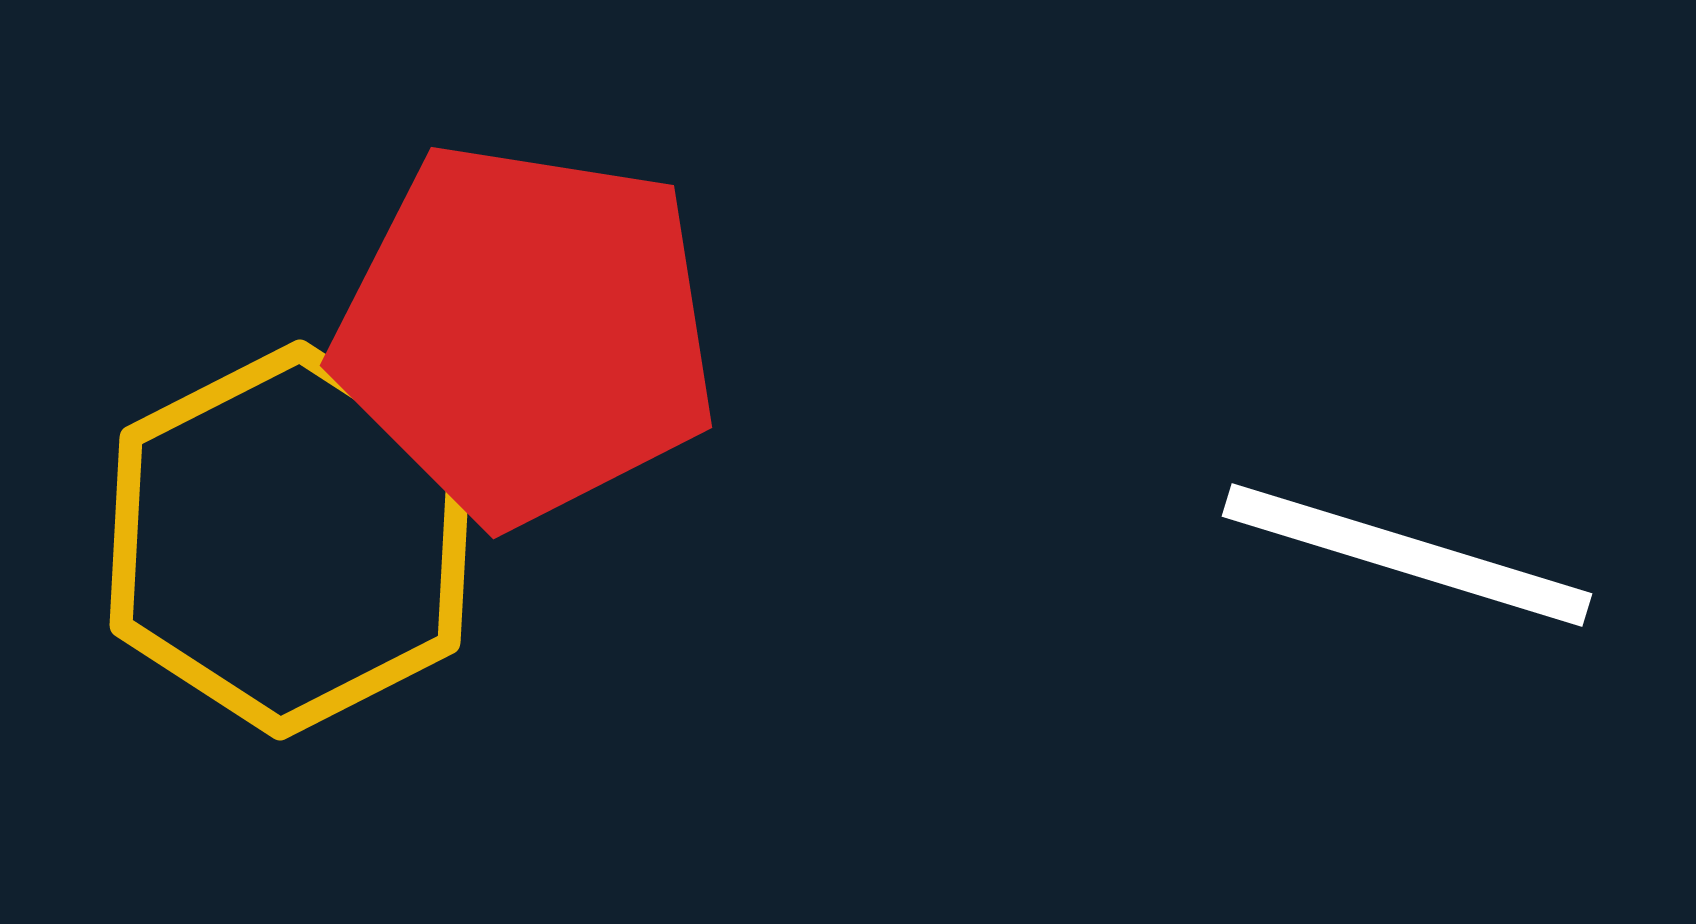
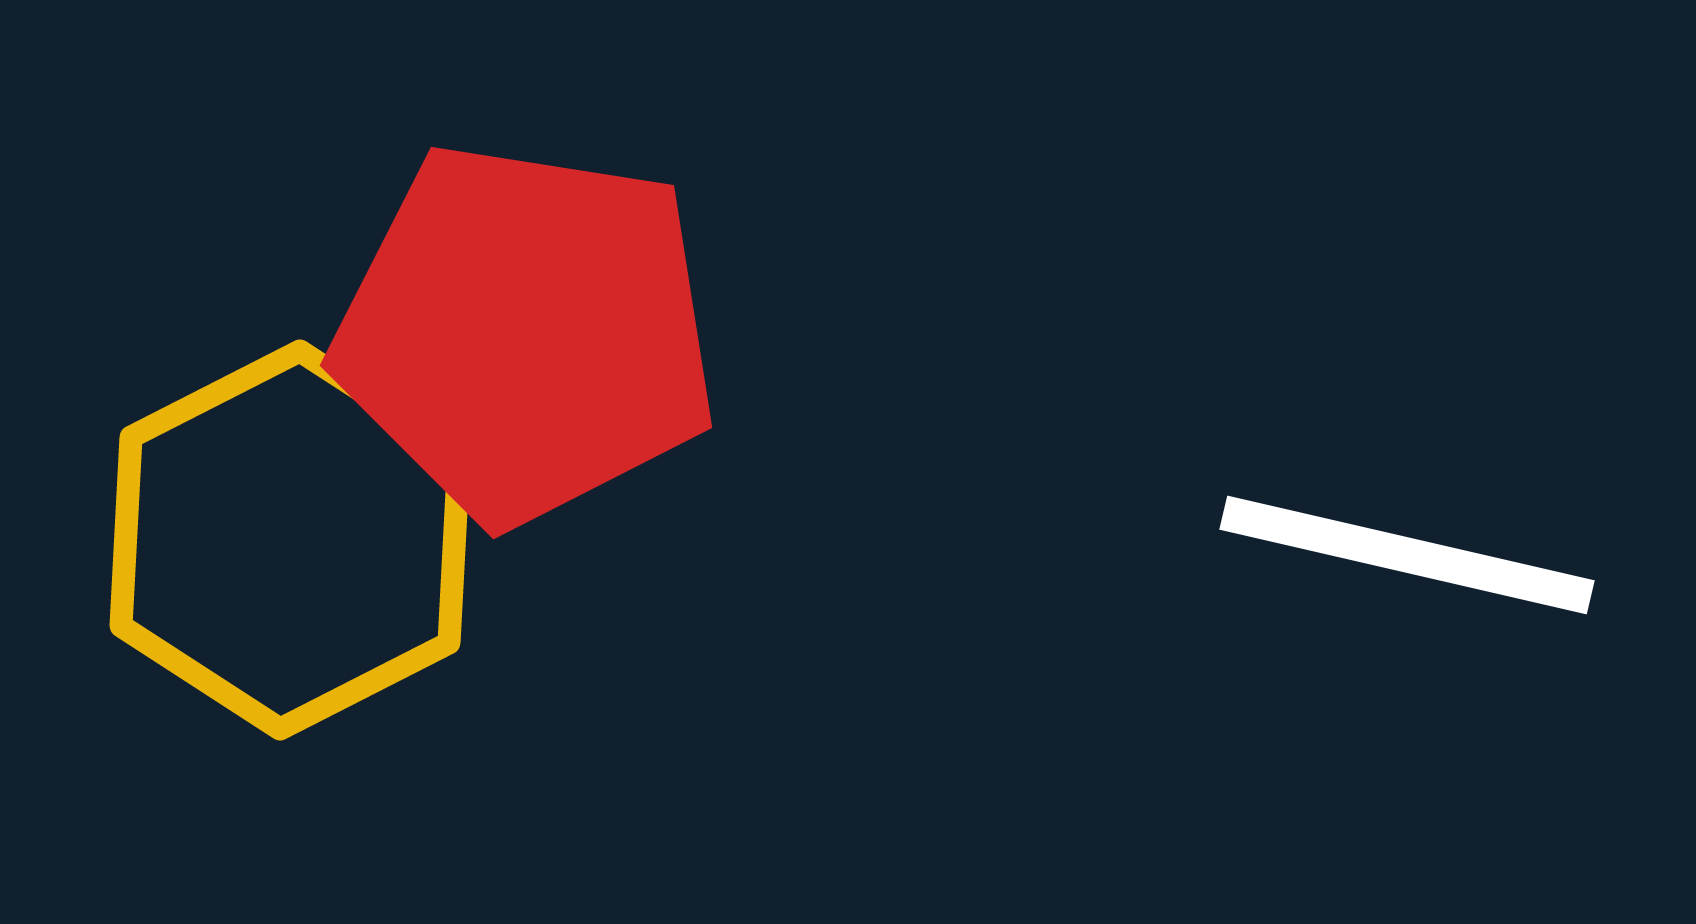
white line: rotated 4 degrees counterclockwise
